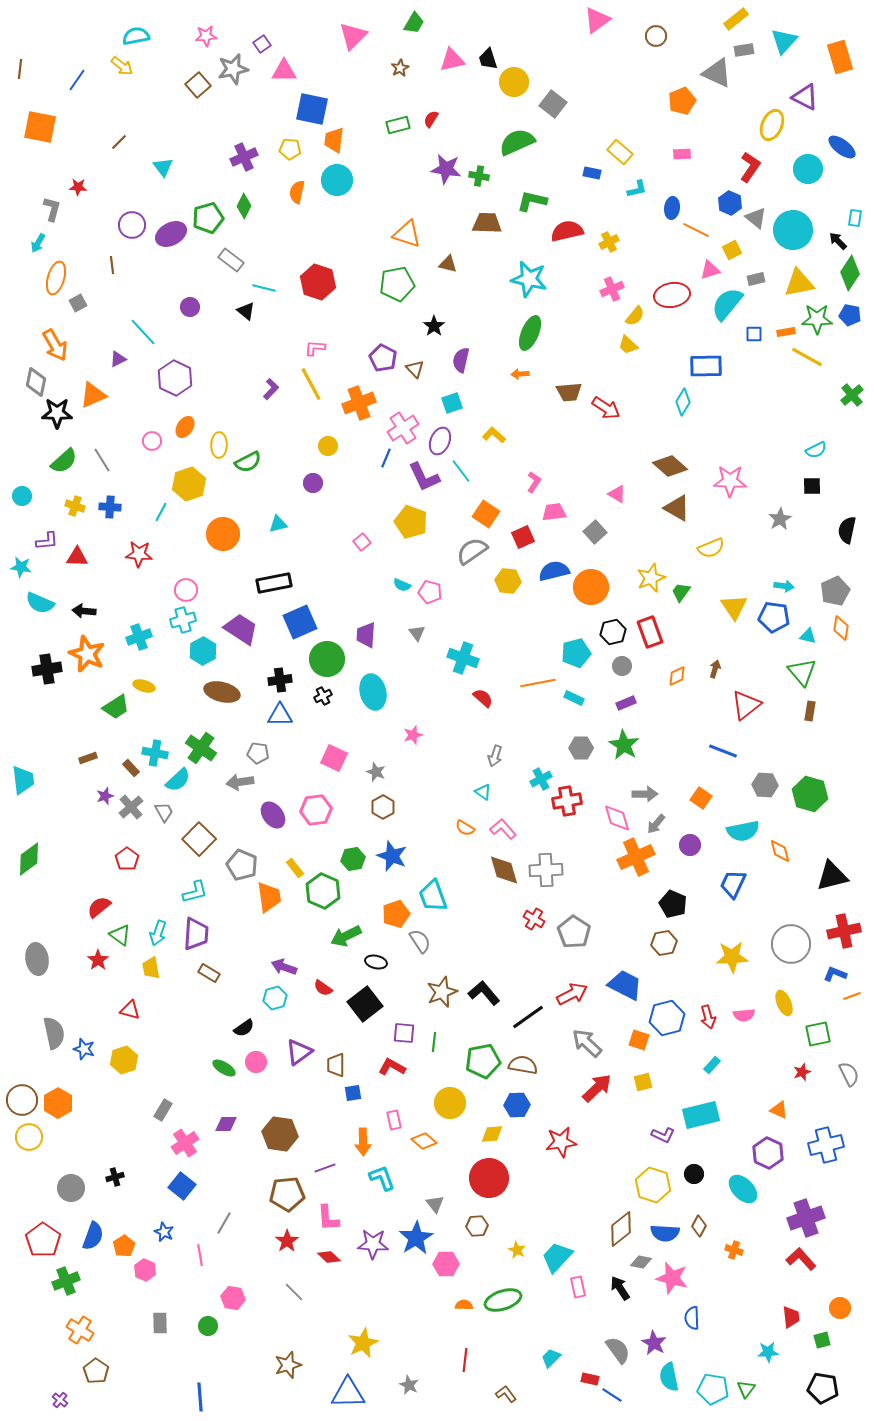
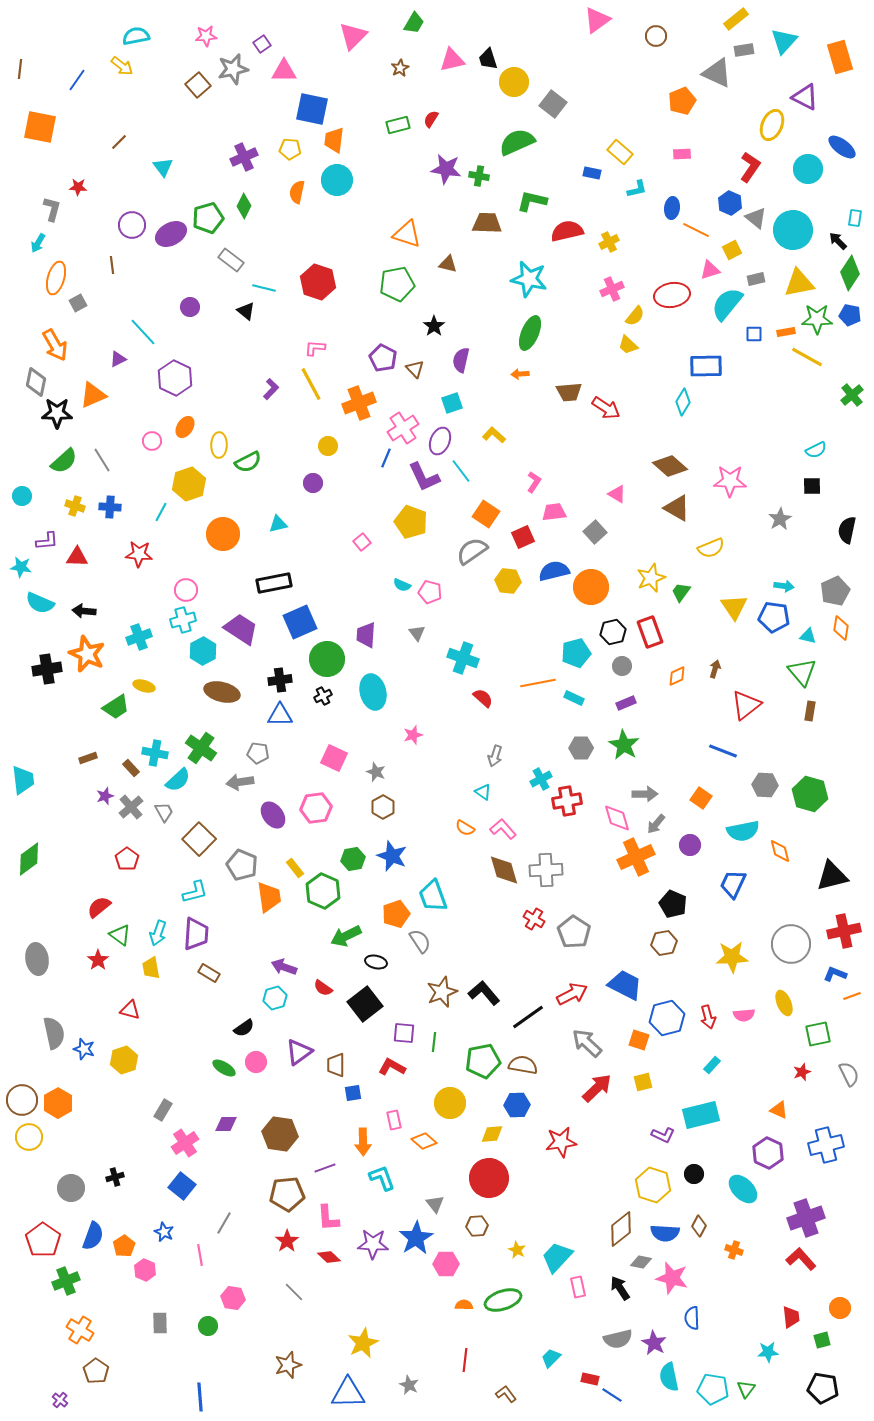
pink hexagon at (316, 810): moved 2 px up
gray semicircle at (618, 1350): moved 11 px up; rotated 112 degrees clockwise
